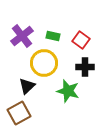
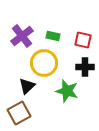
red square: moved 2 px right; rotated 24 degrees counterclockwise
green star: moved 1 px left
